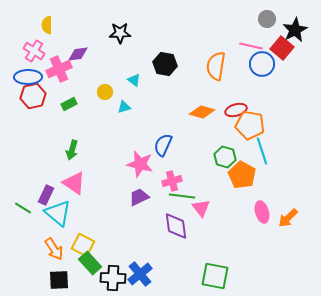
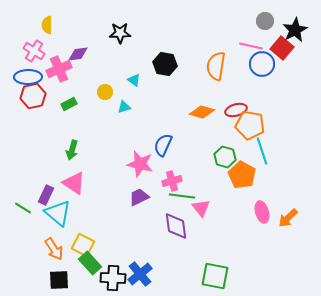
gray circle at (267, 19): moved 2 px left, 2 px down
